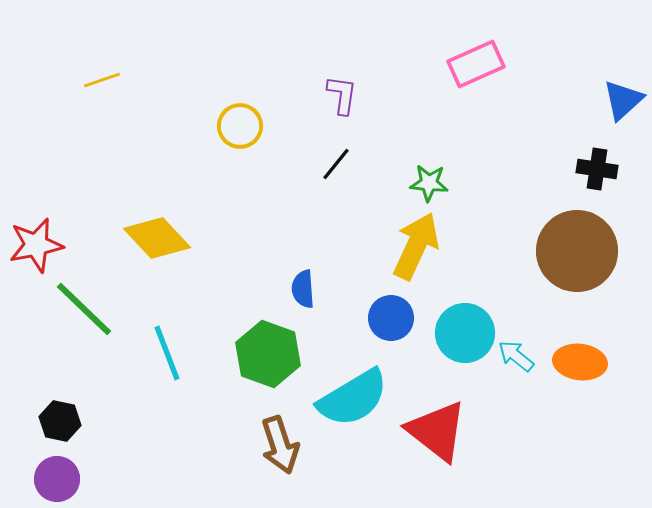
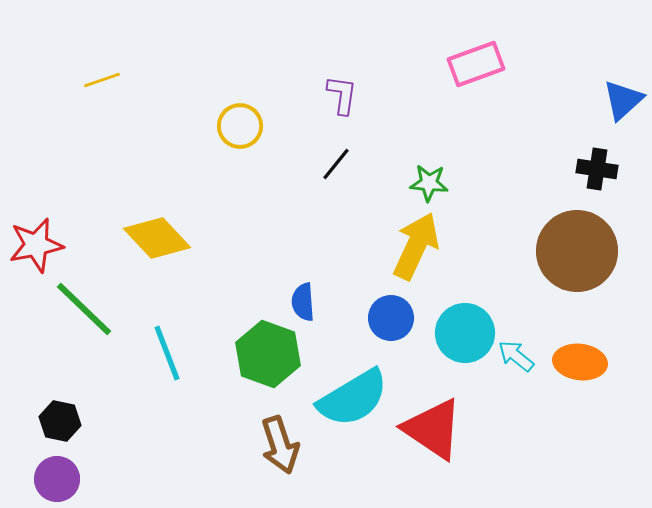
pink rectangle: rotated 4 degrees clockwise
blue semicircle: moved 13 px down
red triangle: moved 4 px left, 2 px up; rotated 4 degrees counterclockwise
